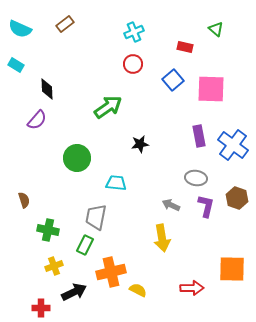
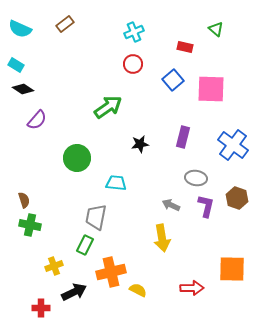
black diamond: moved 24 px left; rotated 55 degrees counterclockwise
purple rectangle: moved 16 px left, 1 px down; rotated 25 degrees clockwise
green cross: moved 18 px left, 5 px up
